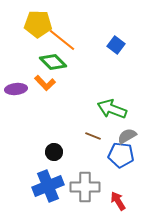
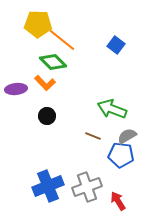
black circle: moved 7 px left, 36 px up
gray cross: moved 2 px right; rotated 20 degrees counterclockwise
